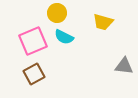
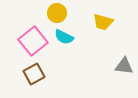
pink square: rotated 16 degrees counterclockwise
